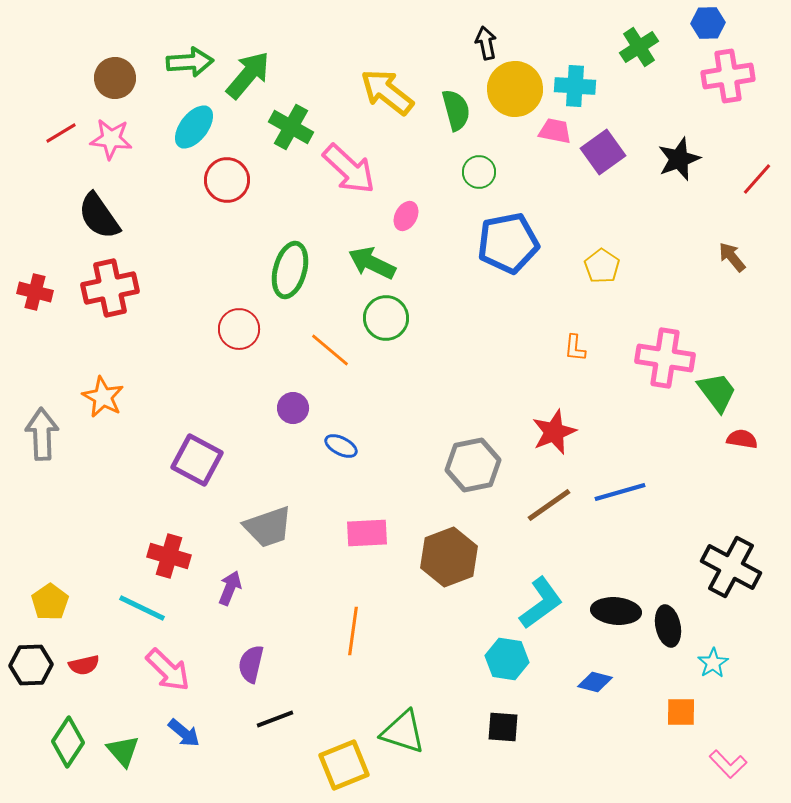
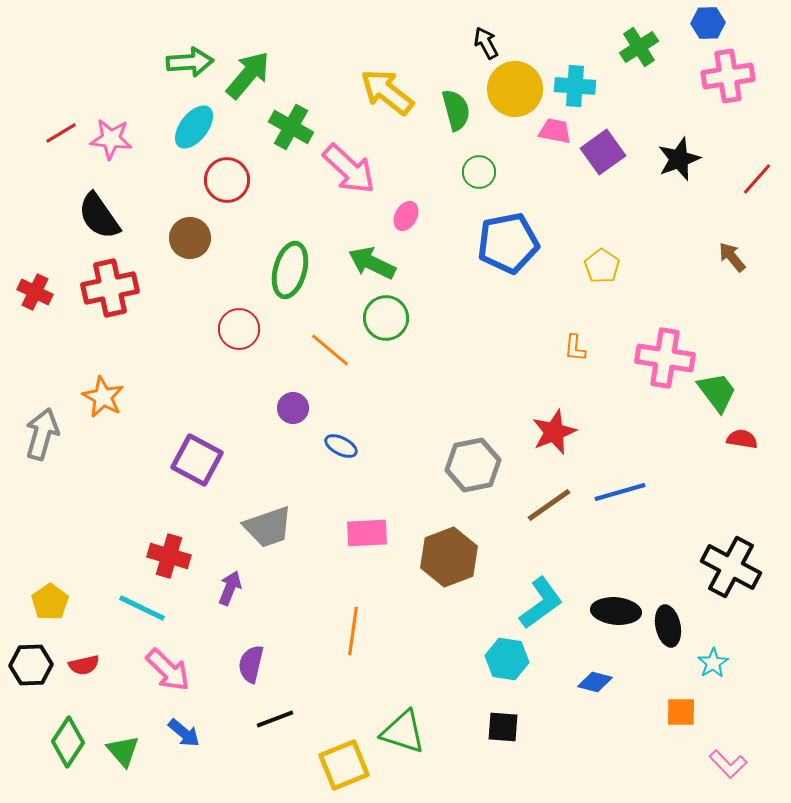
black arrow at (486, 43): rotated 16 degrees counterclockwise
brown circle at (115, 78): moved 75 px right, 160 px down
red cross at (35, 292): rotated 12 degrees clockwise
gray arrow at (42, 434): rotated 18 degrees clockwise
